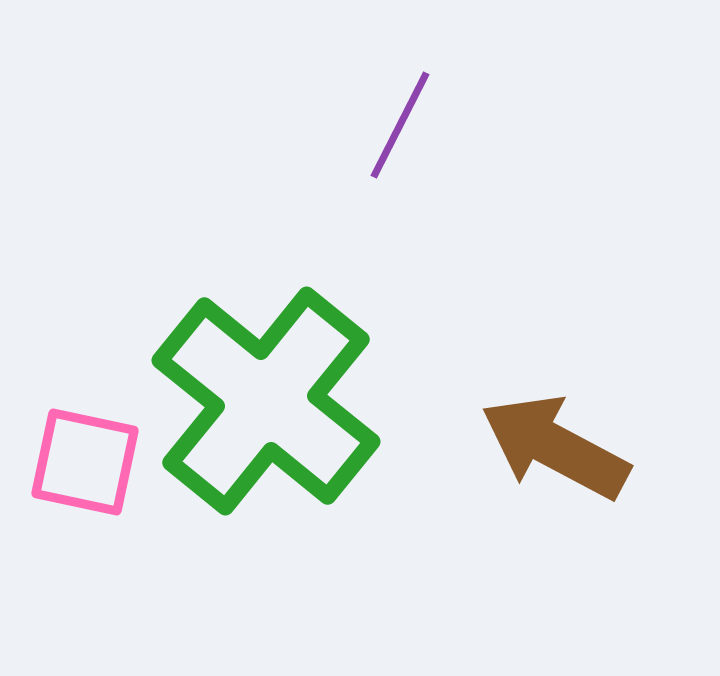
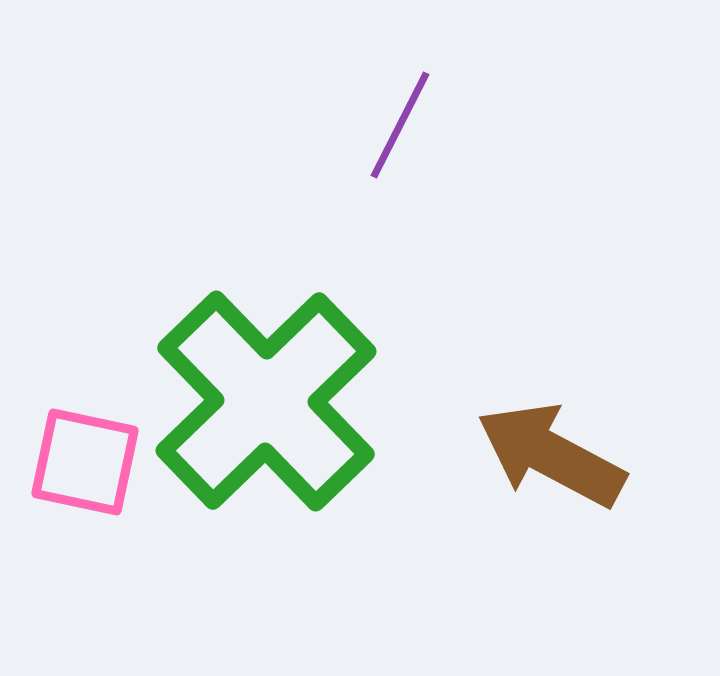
green cross: rotated 7 degrees clockwise
brown arrow: moved 4 px left, 8 px down
